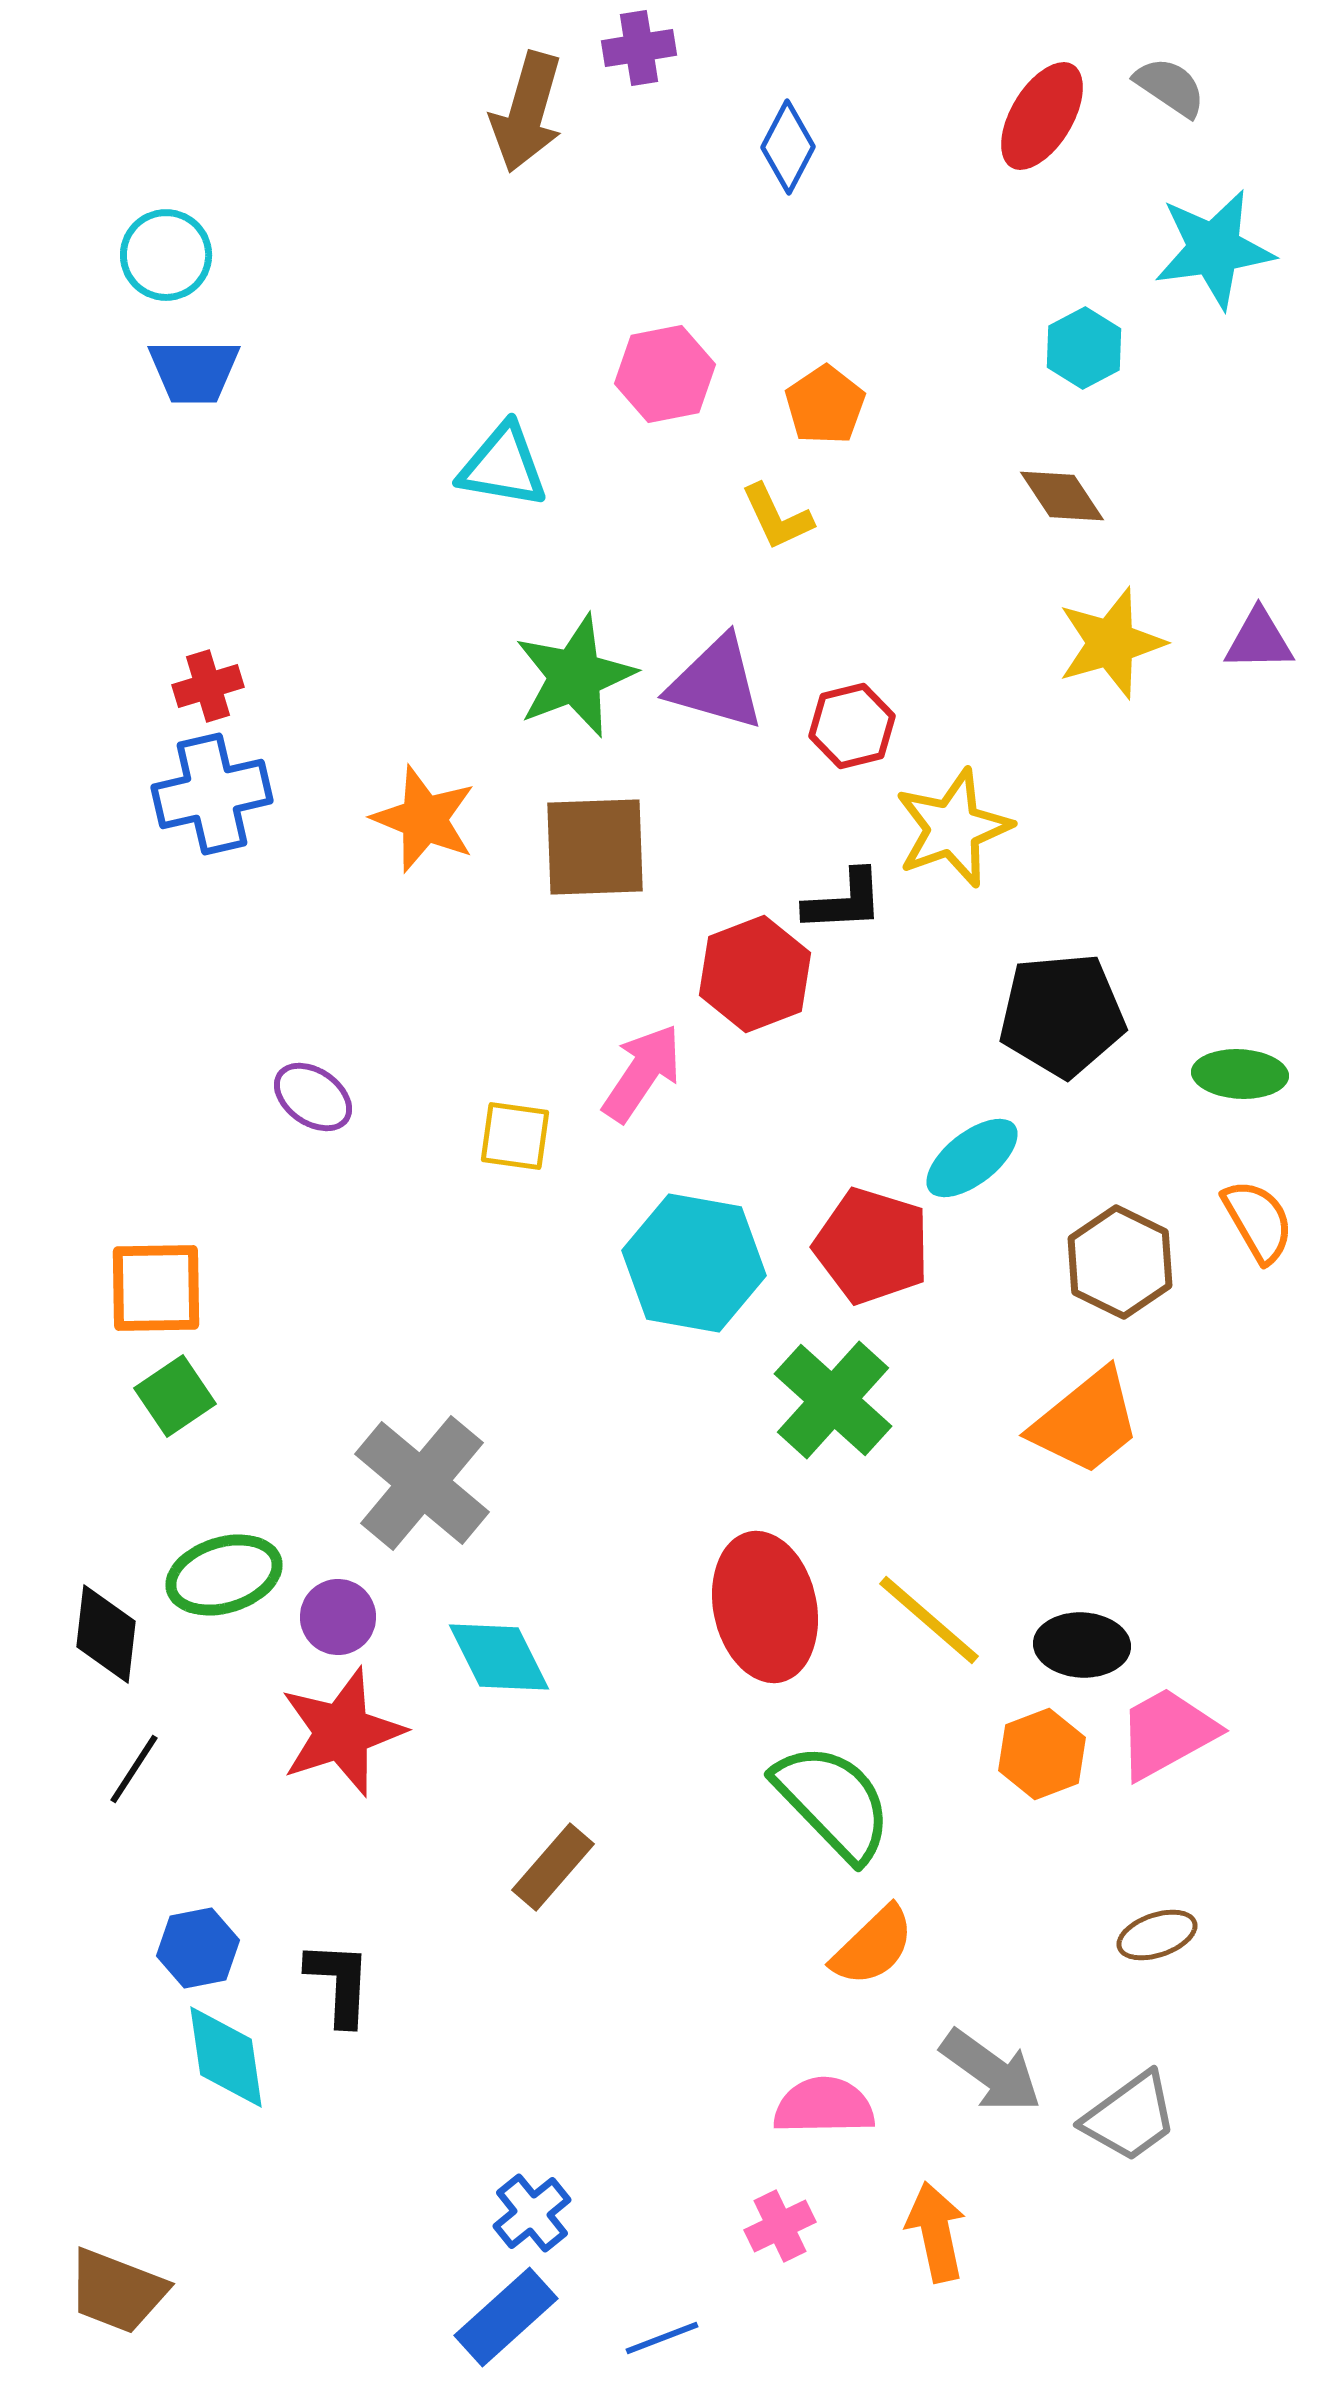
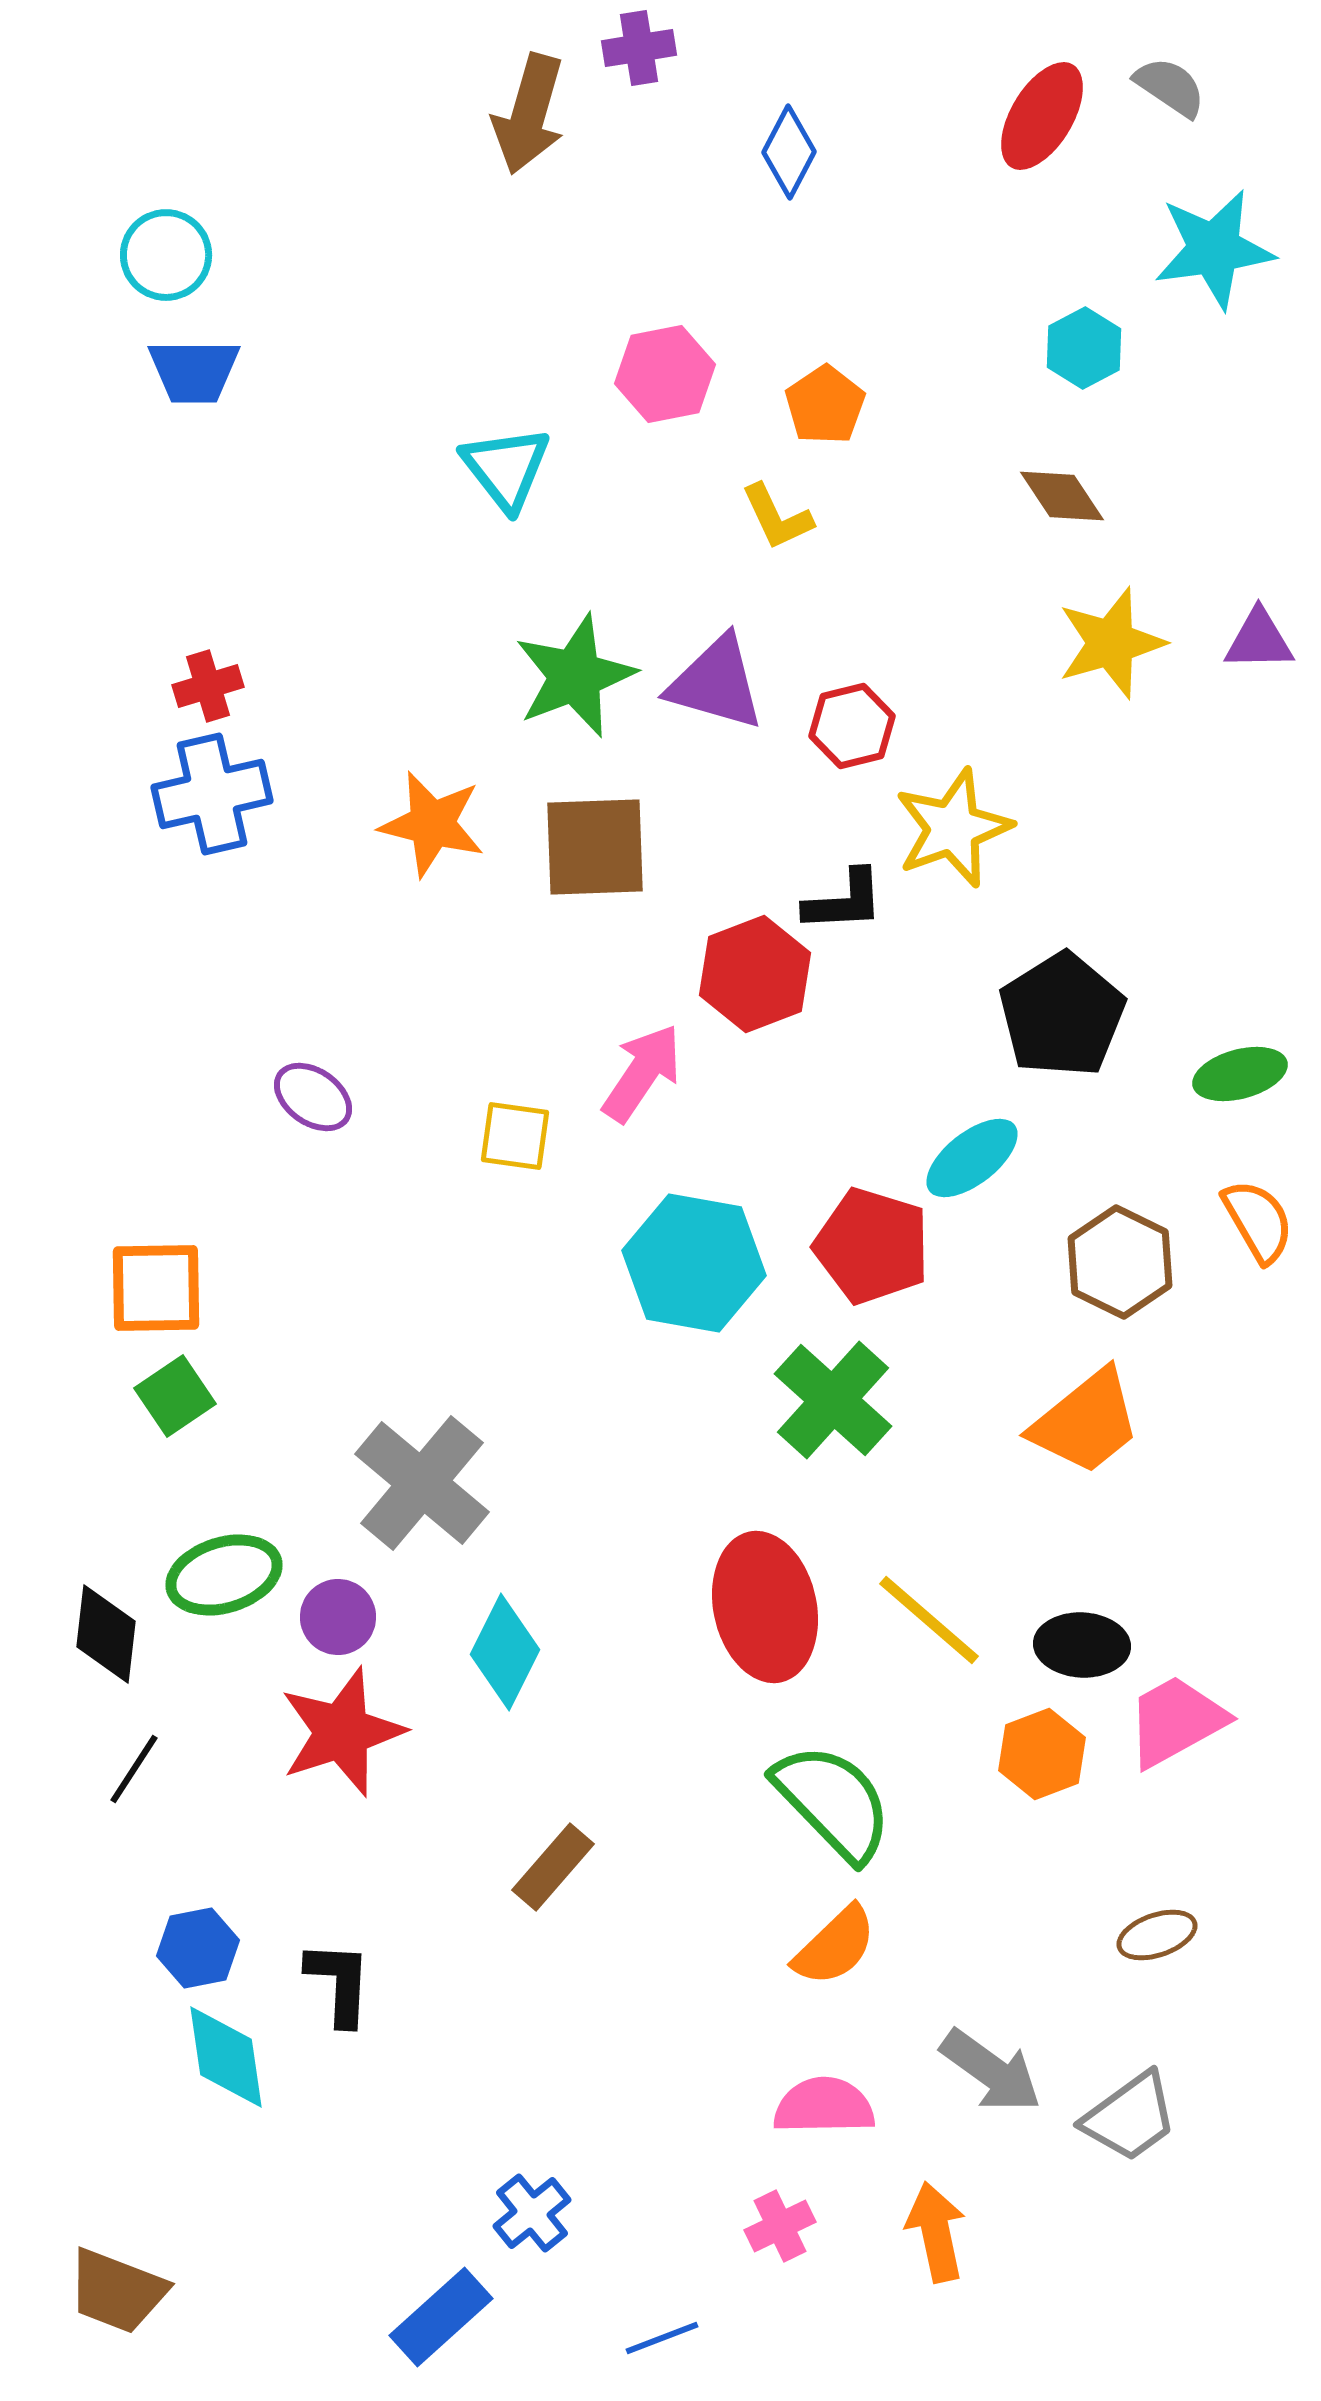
brown arrow at (527, 112): moved 2 px right, 2 px down
blue diamond at (788, 147): moved 1 px right, 5 px down
cyan triangle at (503, 466): moved 3 px right, 2 px down; rotated 42 degrees clockwise
orange star at (424, 819): moved 8 px right, 5 px down; rotated 8 degrees counterclockwise
black pentagon at (1062, 1015): rotated 27 degrees counterclockwise
green ellipse at (1240, 1074): rotated 18 degrees counterclockwise
cyan diamond at (499, 1657): moved 6 px right, 5 px up; rotated 53 degrees clockwise
pink trapezoid at (1167, 1733): moved 9 px right, 12 px up
orange semicircle at (873, 1946): moved 38 px left
blue rectangle at (506, 2317): moved 65 px left
